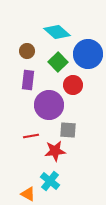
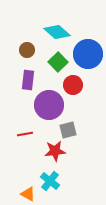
brown circle: moved 1 px up
gray square: rotated 18 degrees counterclockwise
red line: moved 6 px left, 2 px up
